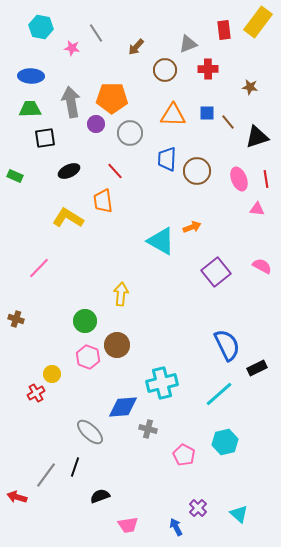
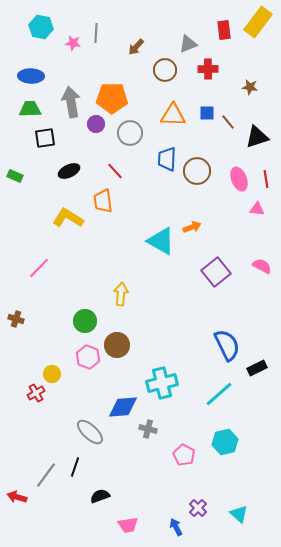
gray line at (96, 33): rotated 36 degrees clockwise
pink star at (72, 48): moved 1 px right, 5 px up
